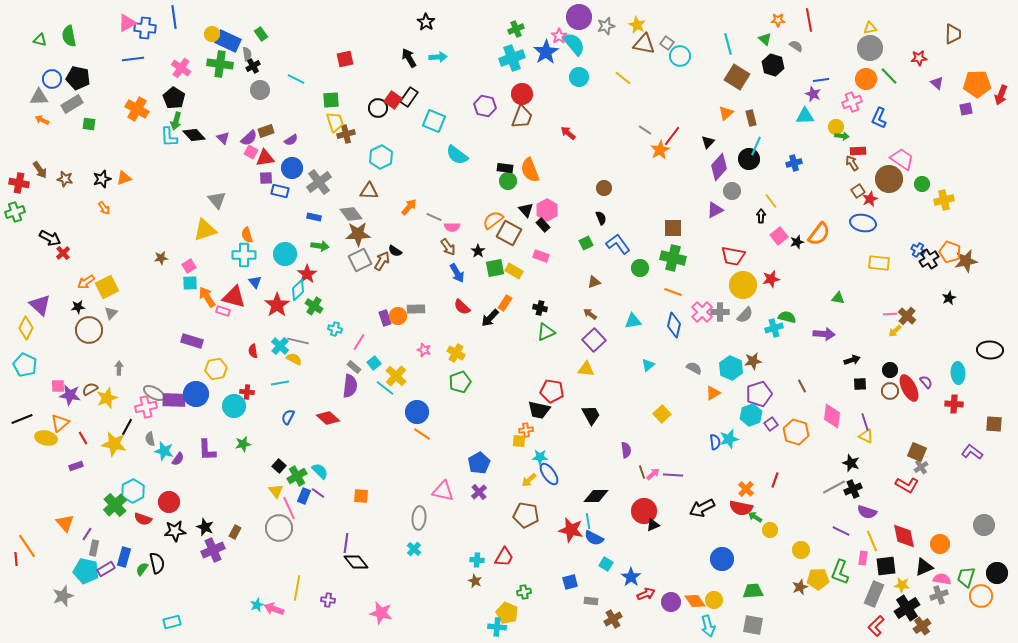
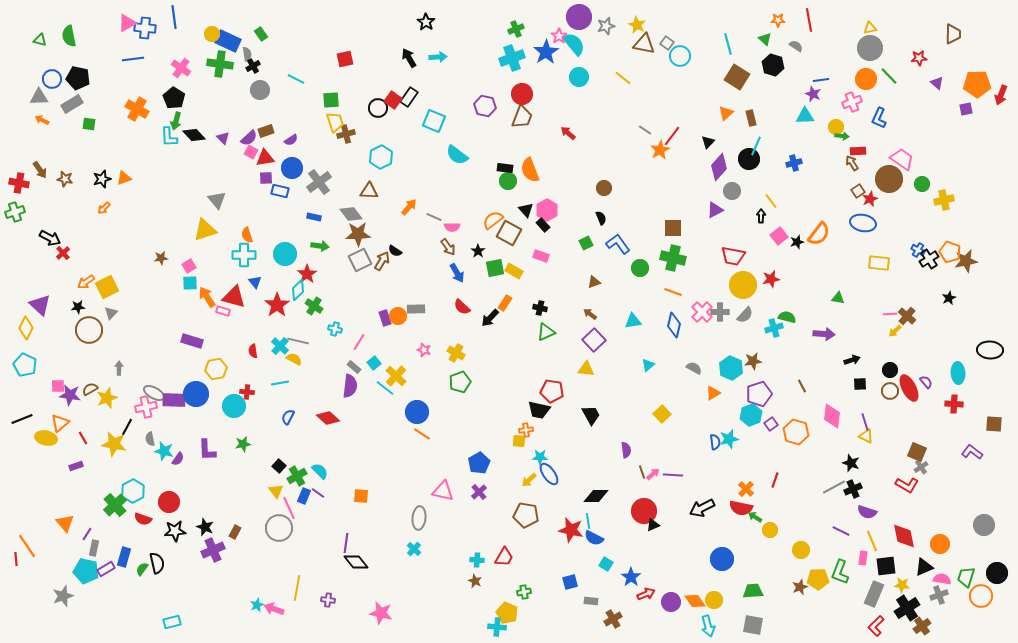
orange arrow at (104, 208): rotated 80 degrees clockwise
